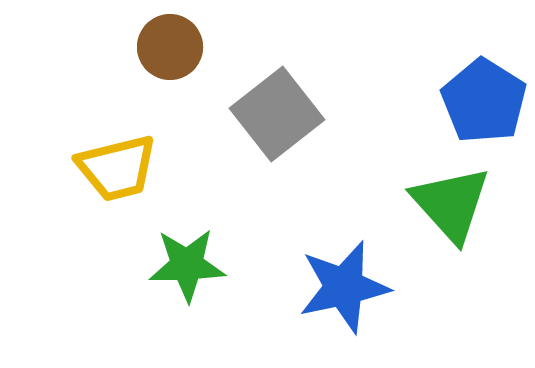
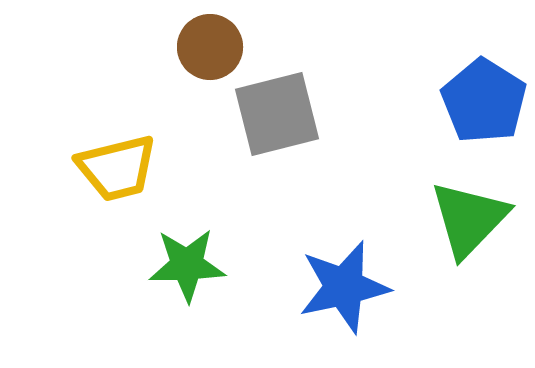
brown circle: moved 40 px right
gray square: rotated 24 degrees clockwise
green triangle: moved 18 px right, 15 px down; rotated 26 degrees clockwise
